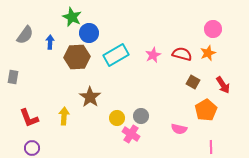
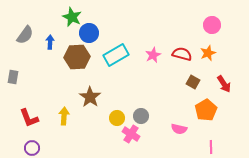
pink circle: moved 1 px left, 4 px up
red arrow: moved 1 px right, 1 px up
